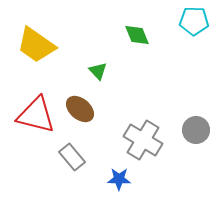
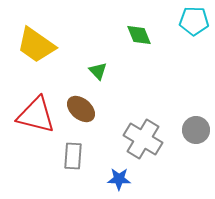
green diamond: moved 2 px right
brown ellipse: moved 1 px right
gray cross: moved 1 px up
gray rectangle: moved 1 px right, 1 px up; rotated 44 degrees clockwise
